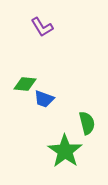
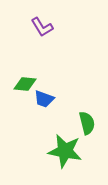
green star: rotated 24 degrees counterclockwise
